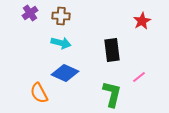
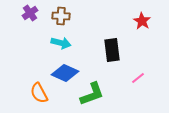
red star: rotated 12 degrees counterclockwise
pink line: moved 1 px left, 1 px down
green L-shape: moved 20 px left; rotated 56 degrees clockwise
